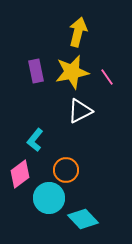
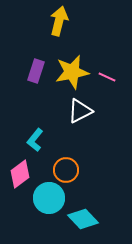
yellow arrow: moved 19 px left, 11 px up
purple rectangle: rotated 30 degrees clockwise
pink line: rotated 30 degrees counterclockwise
